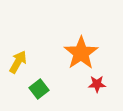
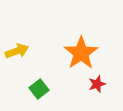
yellow arrow: moved 1 px left, 11 px up; rotated 40 degrees clockwise
red star: rotated 18 degrees counterclockwise
